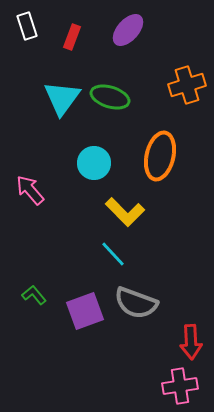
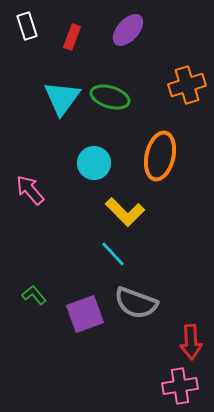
purple square: moved 3 px down
